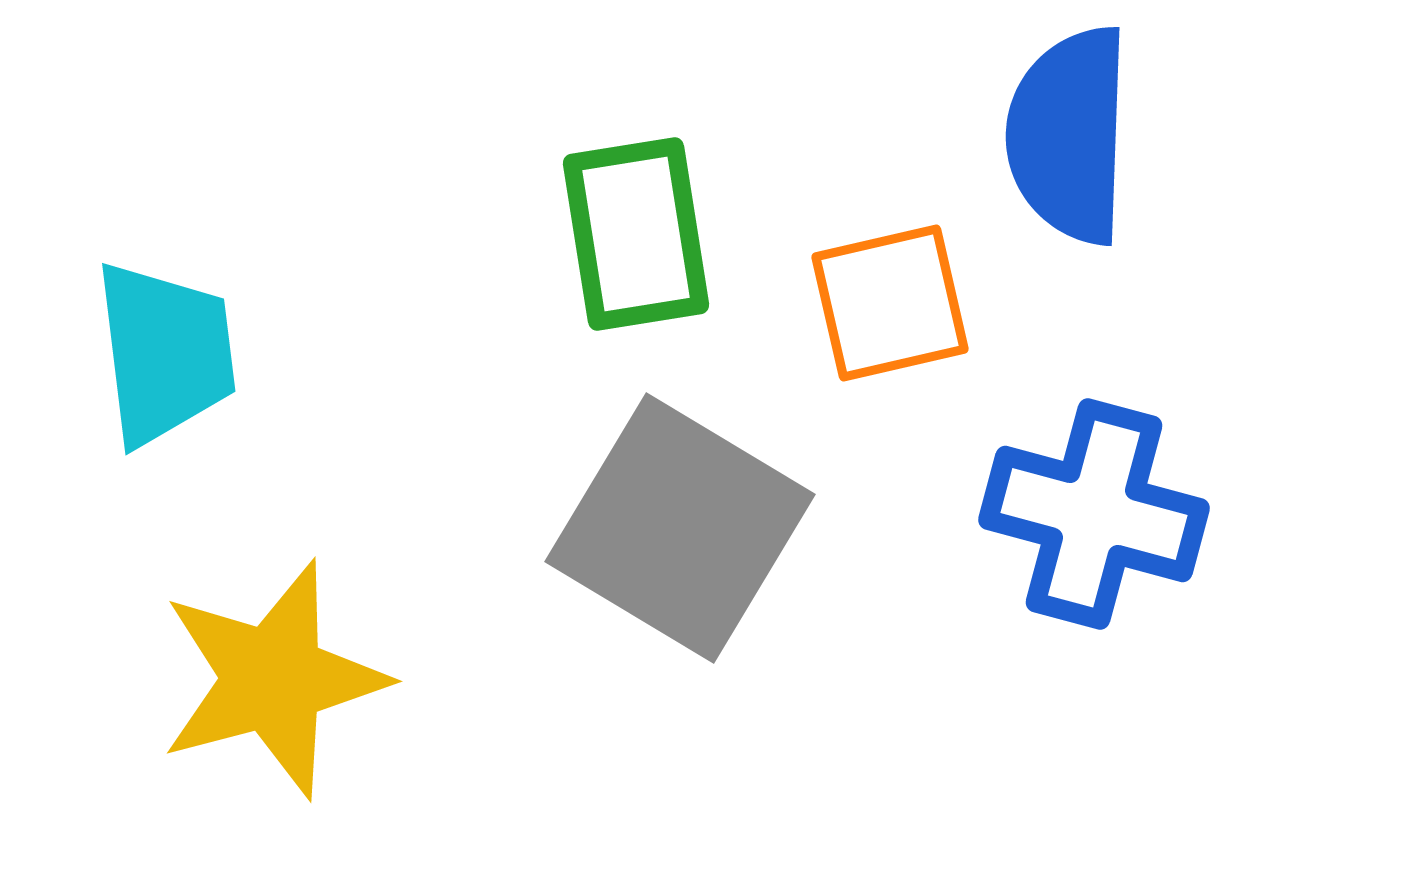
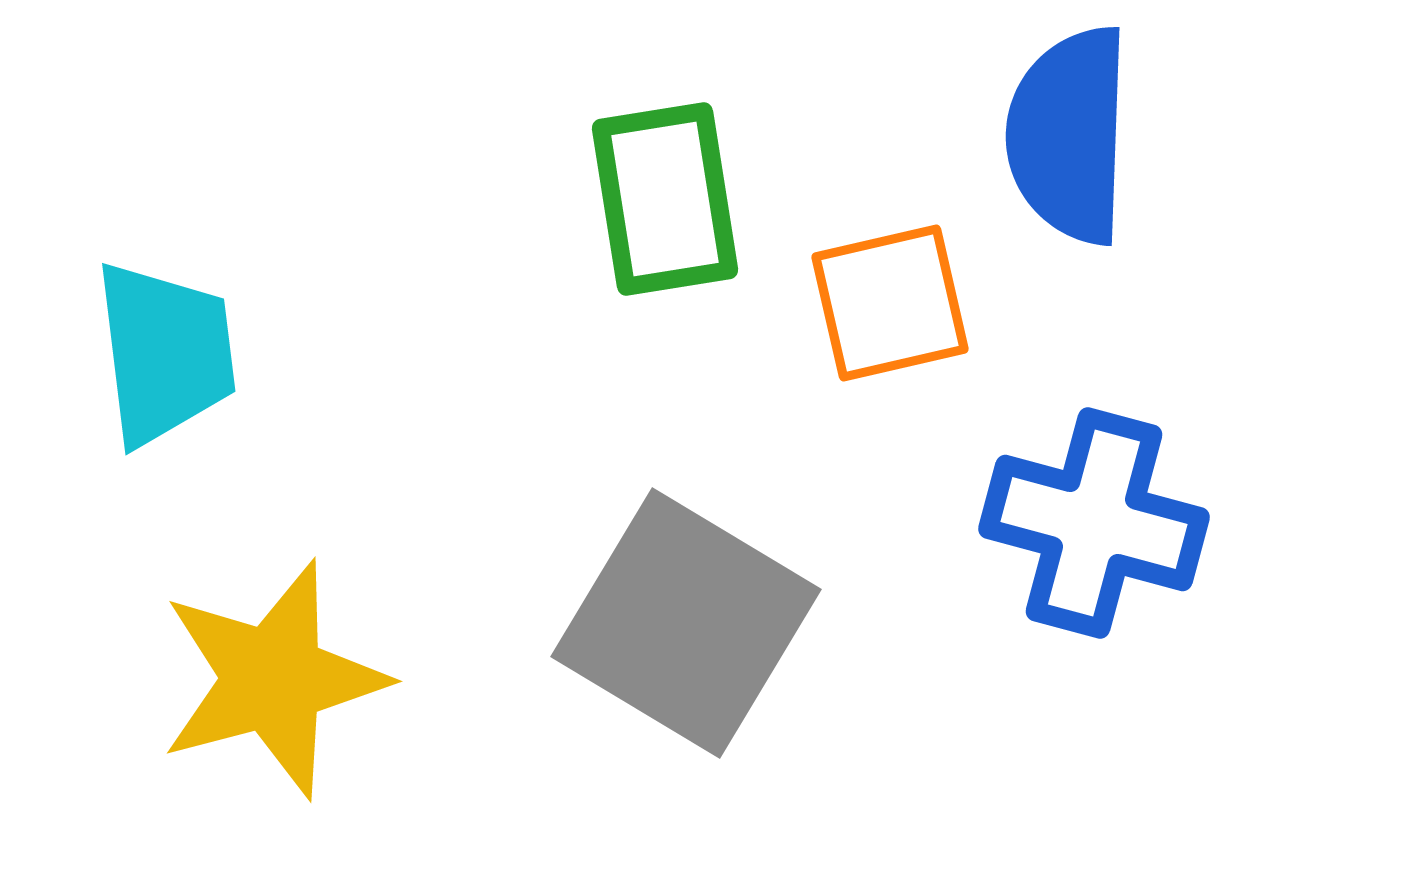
green rectangle: moved 29 px right, 35 px up
blue cross: moved 9 px down
gray square: moved 6 px right, 95 px down
